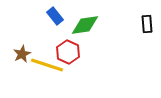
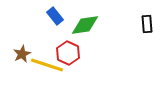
red hexagon: moved 1 px down
